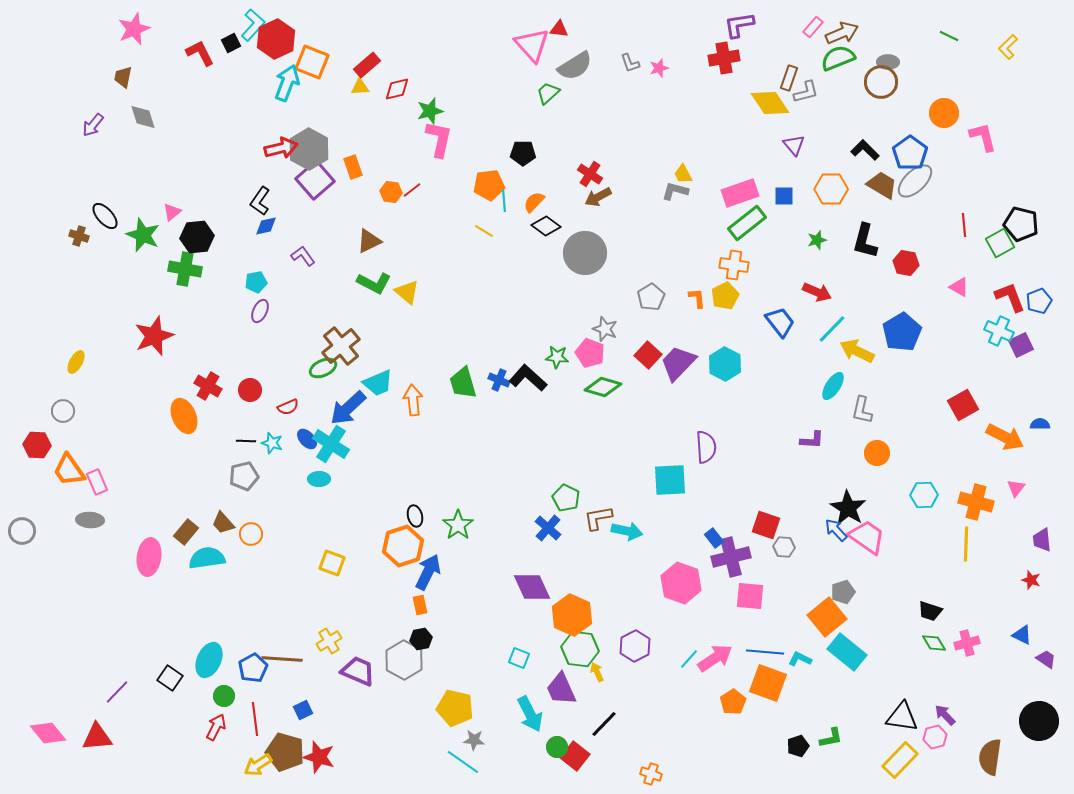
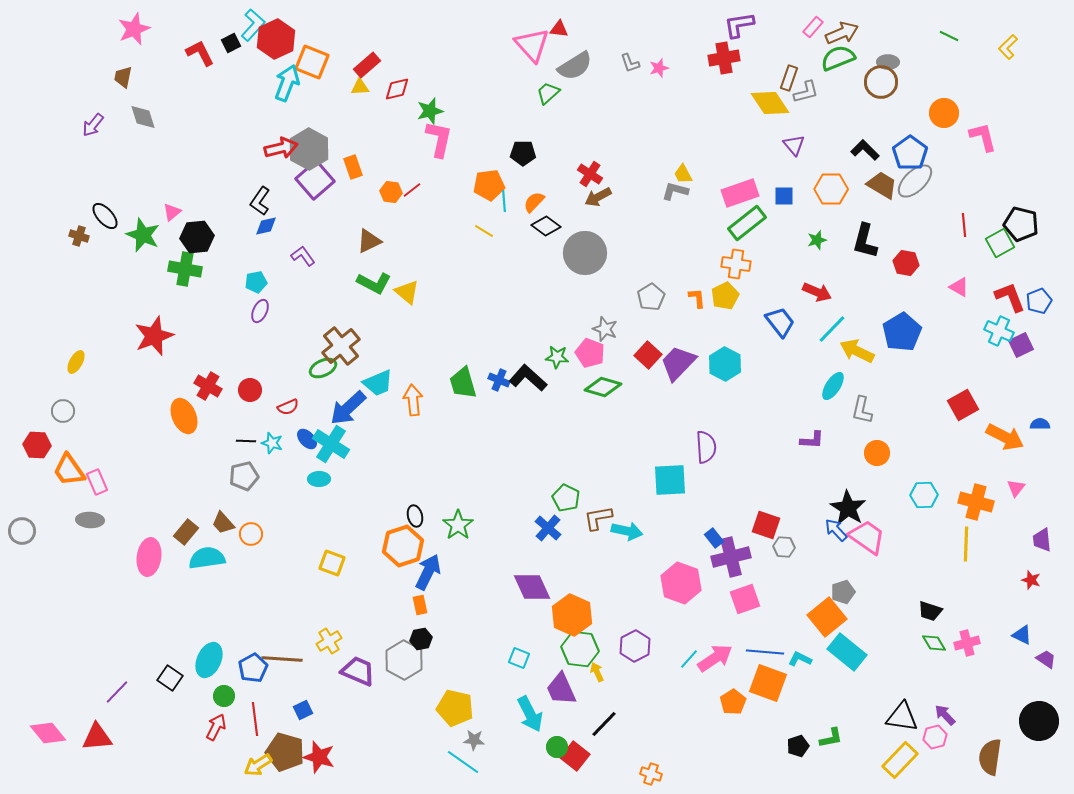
orange cross at (734, 265): moved 2 px right, 1 px up
pink square at (750, 596): moved 5 px left, 3 px down; rotated 24 degrees counterclockwise
